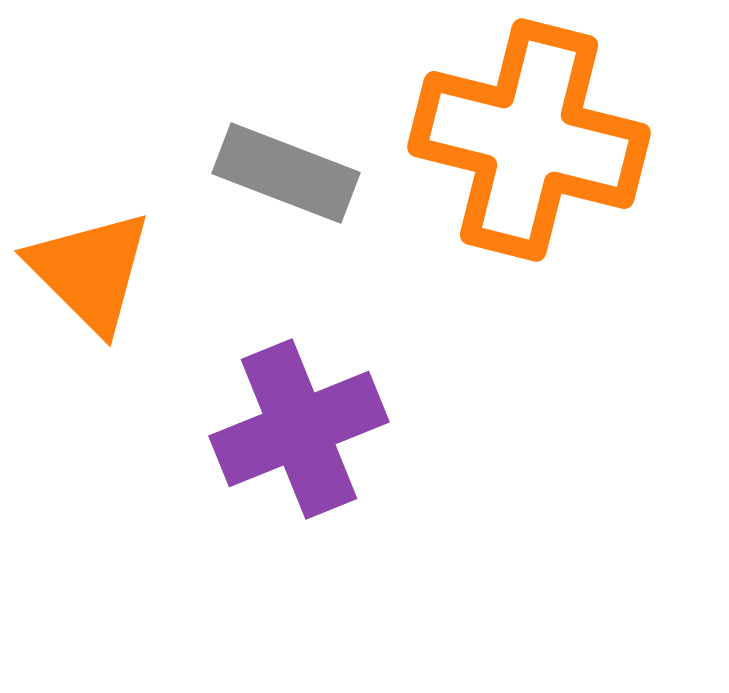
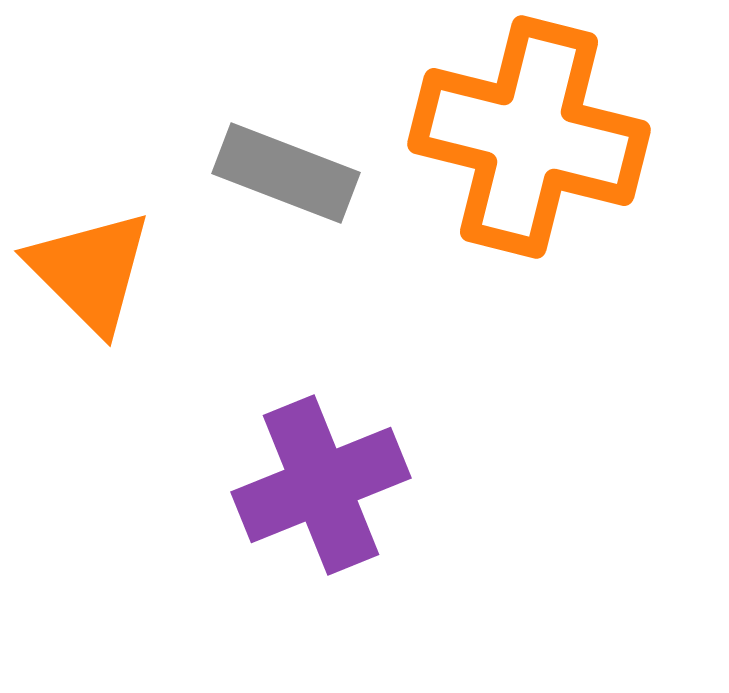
orange cross: moved 3 px up
purple cross: moved 22 px right, 56 px down
